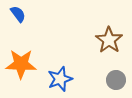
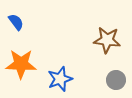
blue semicircle: moved 2 px left, 8 px down
brown star: moved 2 px left; rotated 28 degrees counterclockwise
